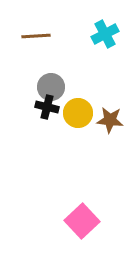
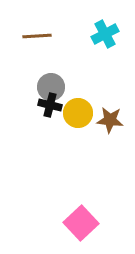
brown line: moved 1 px right
black cross: moved 3 px right, 2 px up
pink square: moved 1 px left, 2 px down
